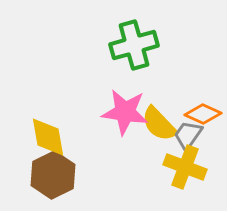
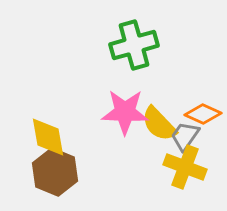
pink star: rotated 6 degrees counterclockwise
gray trapezoid: moved 3 px left, 1 px down
brown hexagon: moved 2 px right, 3 px up; rotated 12 degrees counterclockwise
